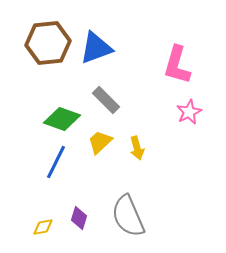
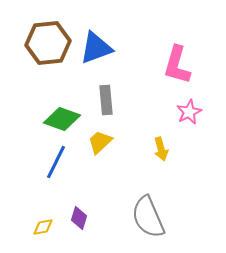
gray rectangle: rotated 40 degrees clockwise
yellow arrow: moved 24 px right, 1 px down
gray semicircle: moved 20 px right, 1 px down
